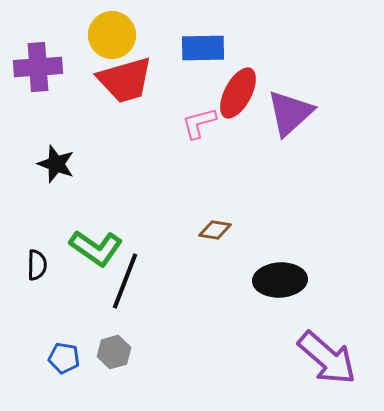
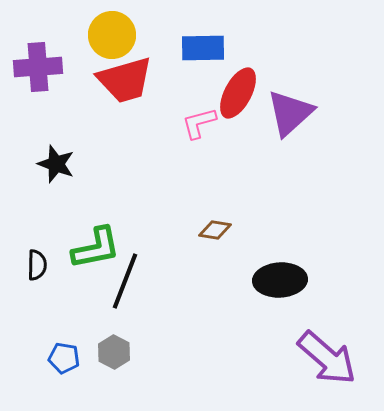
green L-shape: rotated 46 degrees counterclockwise
gray hexagon: rotated 16 degrees counterclockwise
